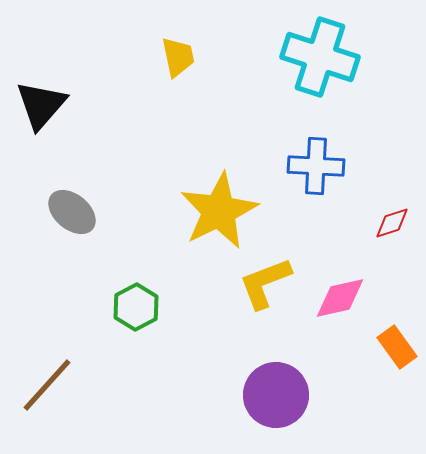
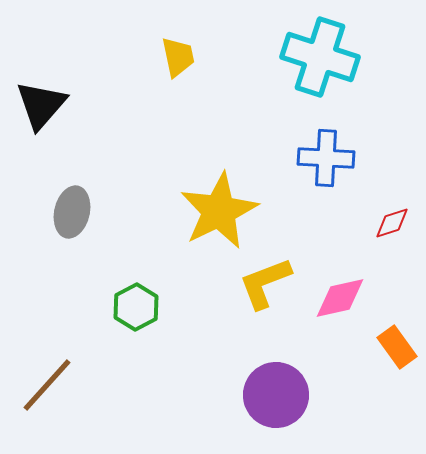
blue cross: moved 10 px right, 8 px up
gray ellipse: rotated 63 degrees clockwise
